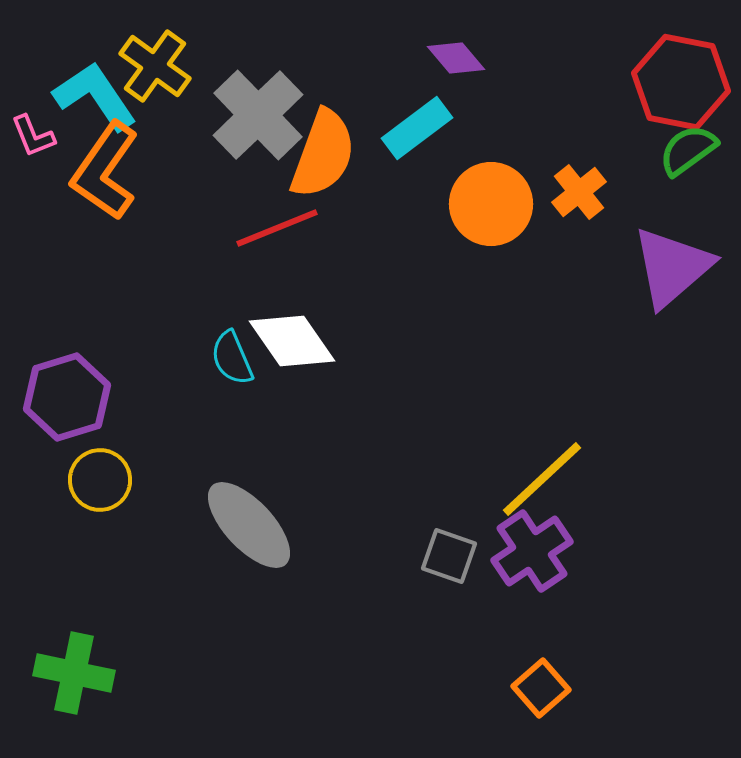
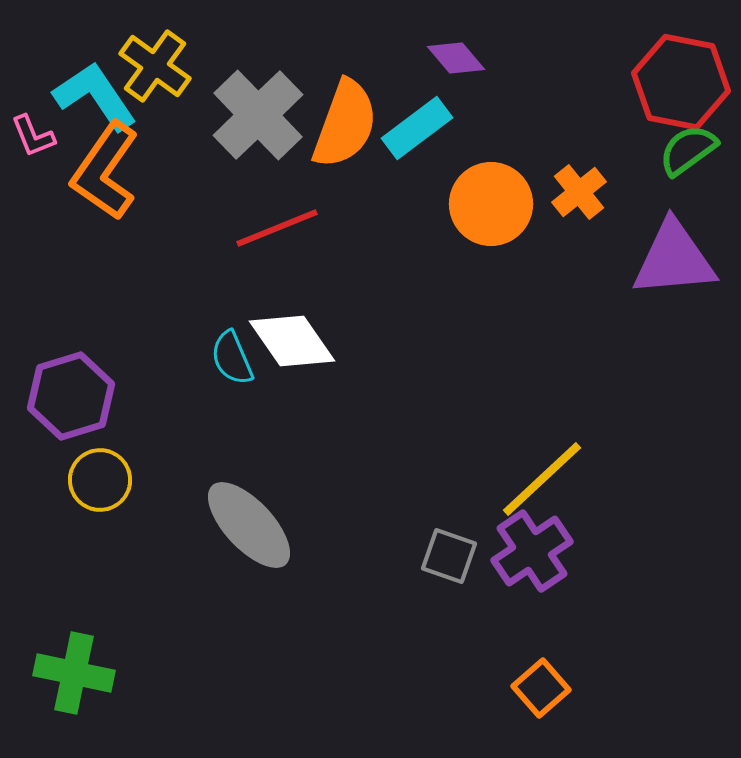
orange semicircle: moved 22 px right, 30 px up
purple triangle: moved 2 px right, 8 px up; rotated 36 degrees clockwise
purple hexagon: moved 4 px right, 1 px up
